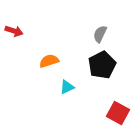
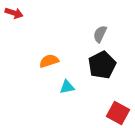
red arrow: moved 18 px up
cyan triangle: rotated 14 degrees clockwise
